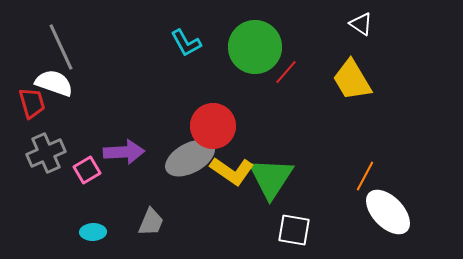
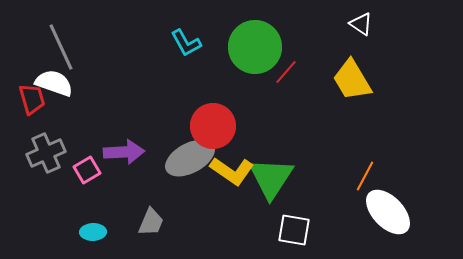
red trapezoid: moved 4 px up
